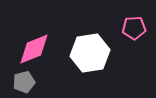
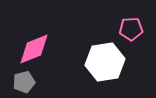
pink pentagon: moved 3 px left, 1 px down
white hexagon: moved 15 px right, 9 px down
